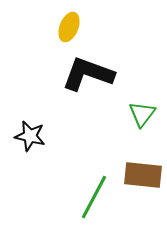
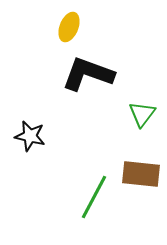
brown rectangle: moved 2 px left, 1 px up
